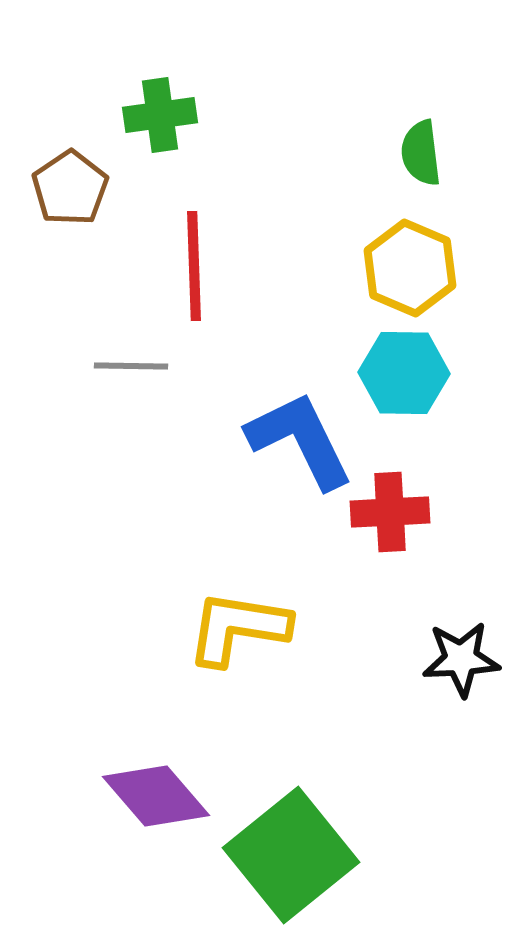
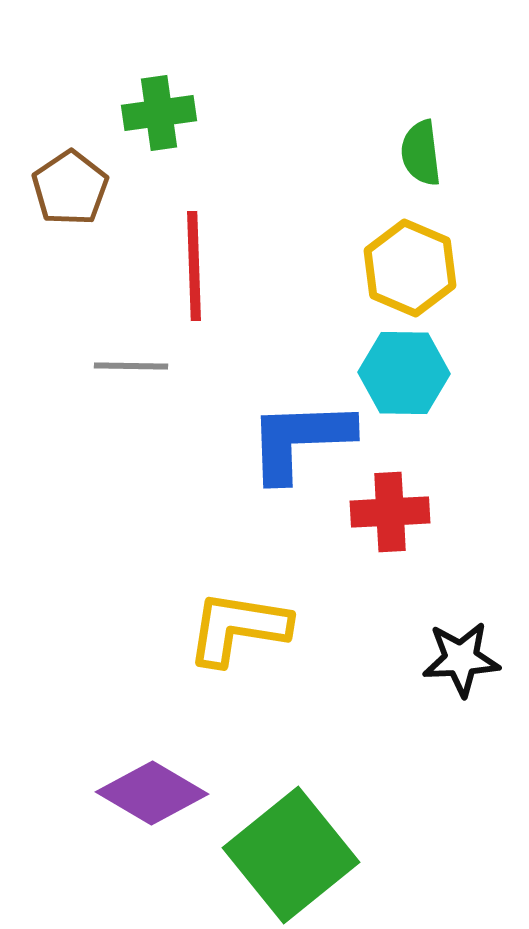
green cross: moved 1 px left, 2 px up
blue L-shape: rotated 66 degrees counterclockwise
purple diamond: moved 4 px left, 3 px up; rotated 19 degrees counterclockwise
